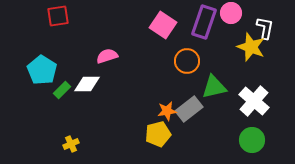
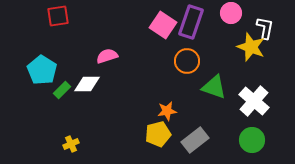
purple rectangle: moved 13 px left
green triangle: rotated 32 degrees clockwise
gray rectangle: moved 6 px right, 31 px down
